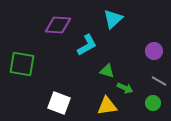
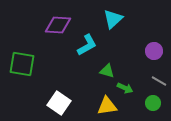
white square: rotated 15 degrees clockwise
